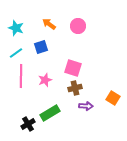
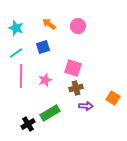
blue square: moved 2 px right
brown cross: moved 1 px right
